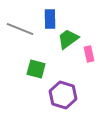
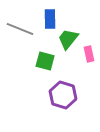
green trapezoid: rotated 15 degrees counterclockwise
green square: moved 9 px right, 8 px up
